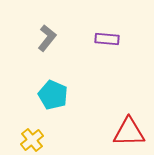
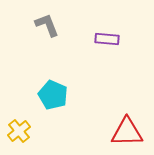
gray L-shape: moved 13 px up; rotated 60 degrees counterclockwise
red triangle: moved 2 px left
yellow cross: moved 13 px left, 9 px up
